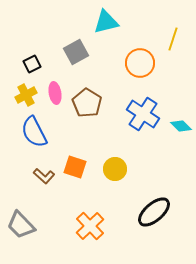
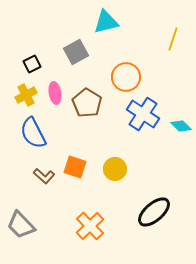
orange circle: moved 14 px left, 14 px down
blue semicircle: moved 1 px left, 1 px down
